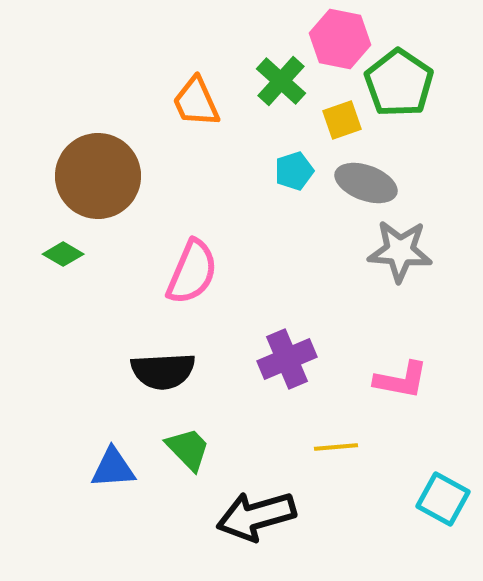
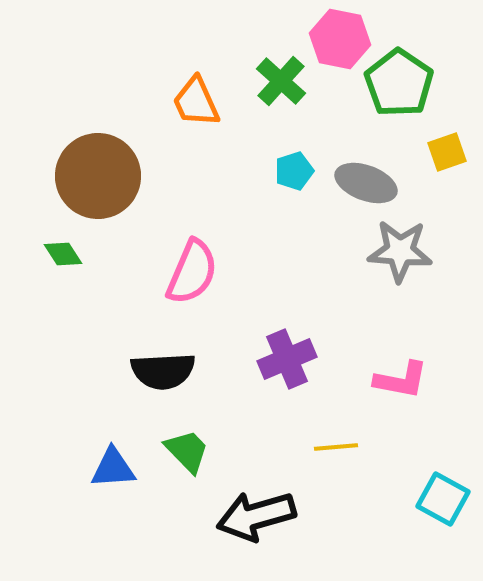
yellow square: moved 105 px right, 32 px down
green diamond: rotated 27 degrees clockwise
green trapezoid: moved 1 px left, 2 px down
